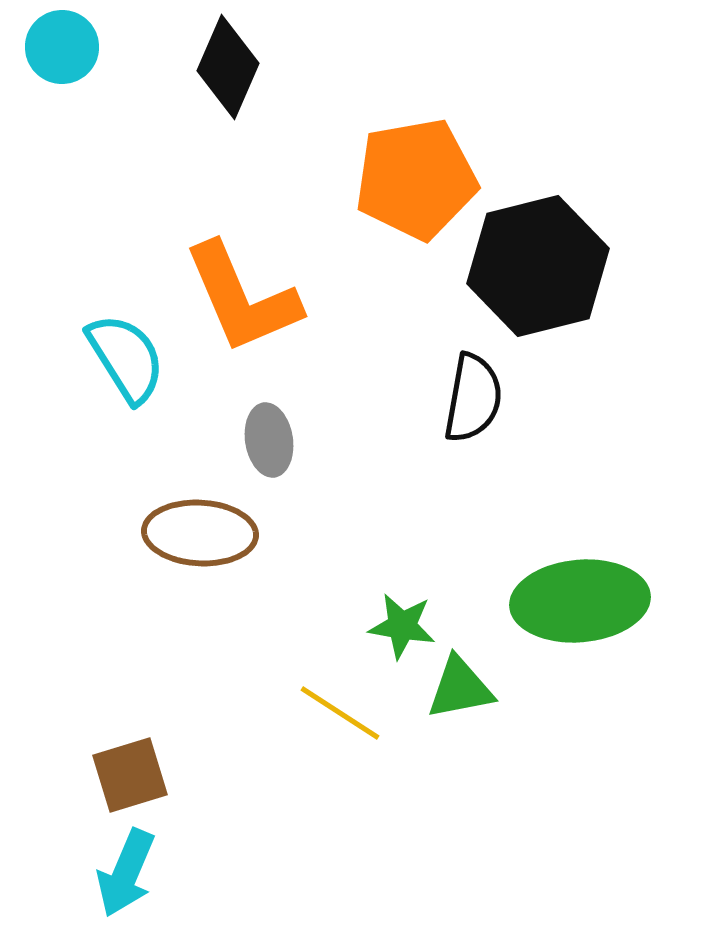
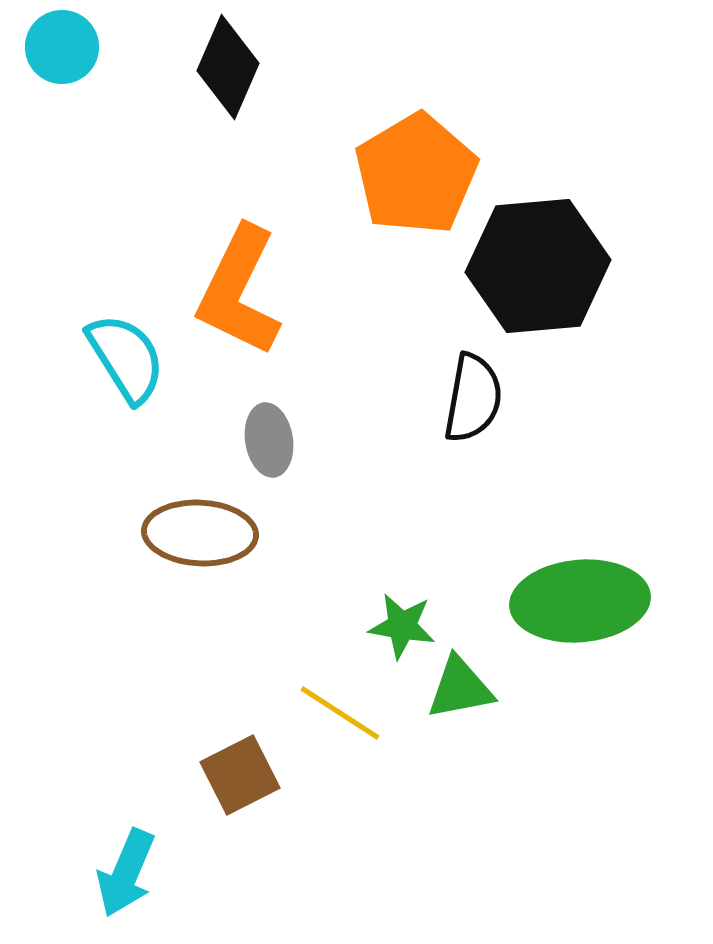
orange pentagon: moved 5 px up; rotated 21 degrees counterclockwise
black hexagon: rotated 9 degrees clockwise
orange L-shape: moved 3 px left, 7 px up; rotated 49 degrees clockwise
brown square: moved 110 px right; rotated 10 degrees counterclockwise
